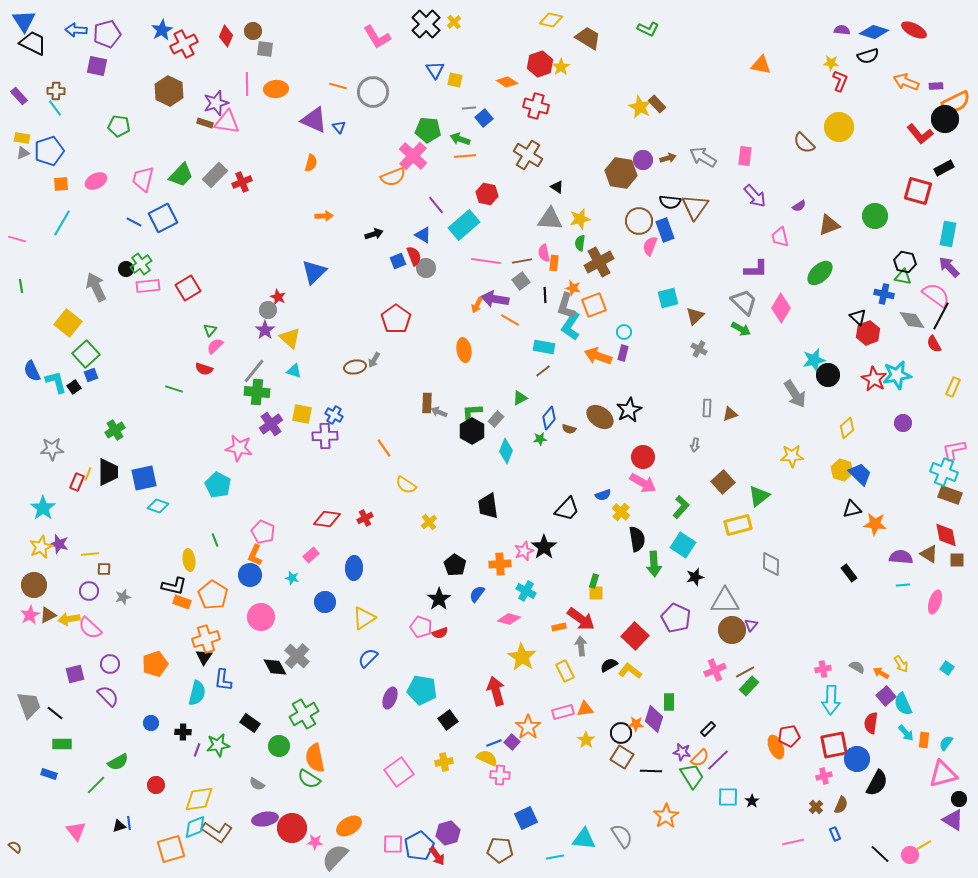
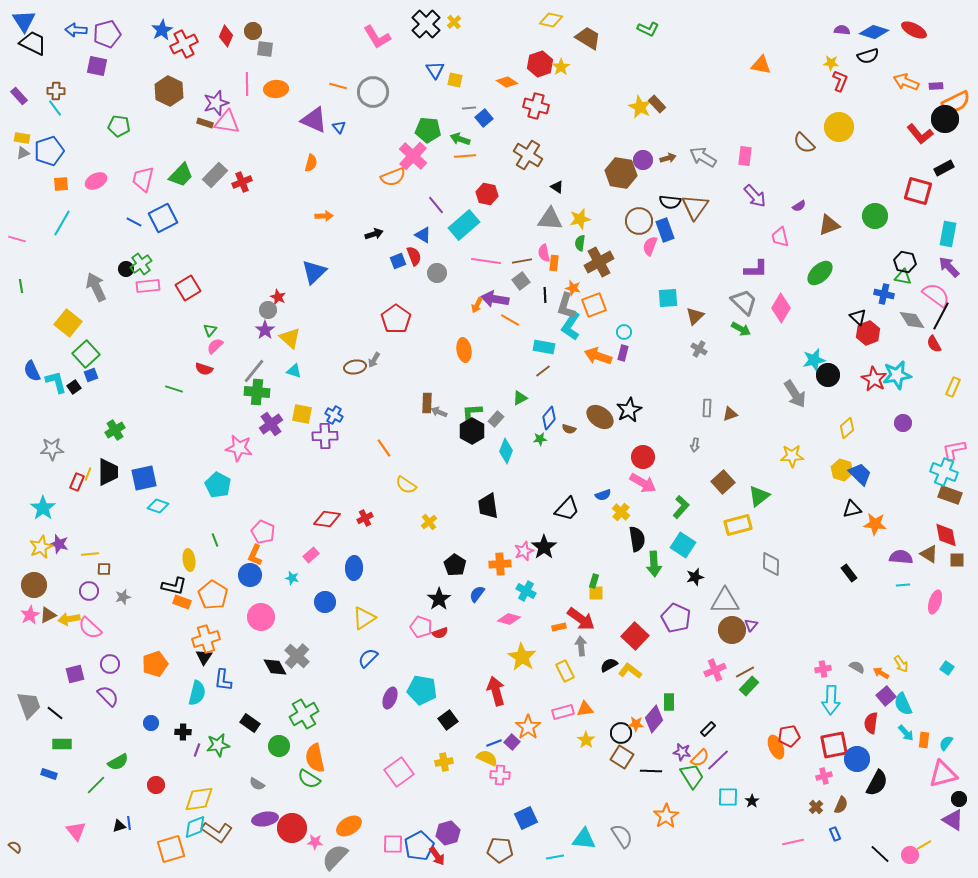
gray circle at (426, 268): moved 11 px right, 5 px down
cyan square at (668, 298): rotated 10 degrees clockwise
purple diamond at (654, 719): rotated 24 degrees clockwise
